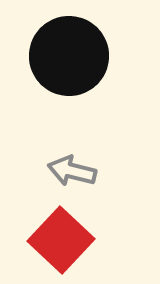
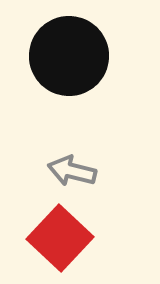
red square: moved 1 px left, 2 px up
